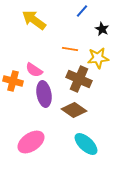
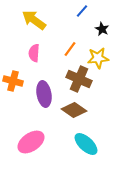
orange line: rotated 63 degrees counterclockwise
pink semicircle: moved 17 px up; rotated 60 degrees clockwise
